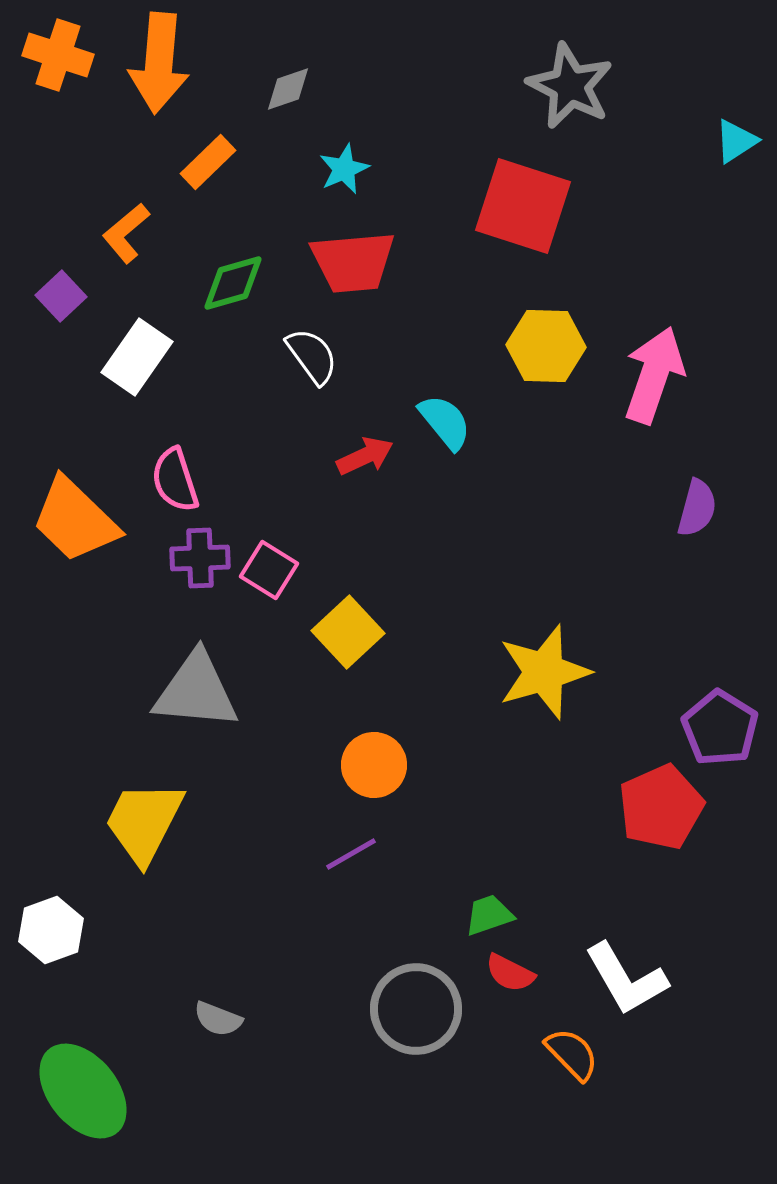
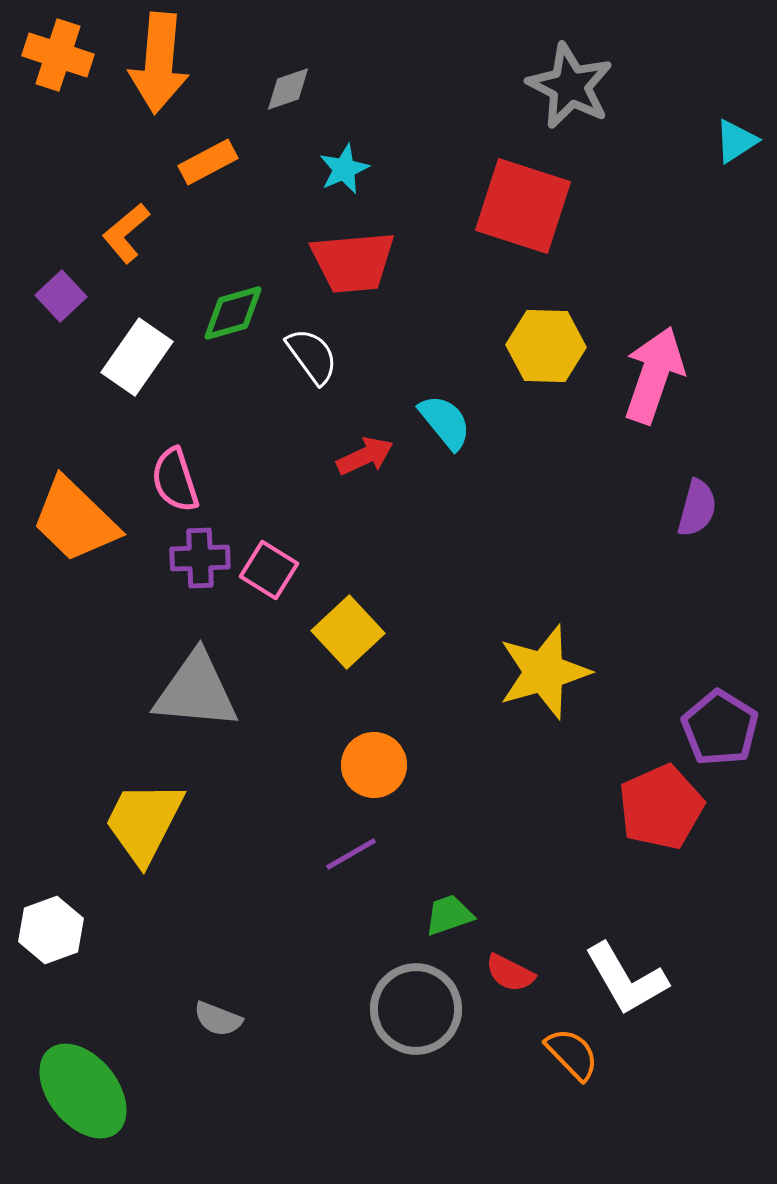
orange rectangle: rotated 16 degrees clockwise
green diamond: moved 30 px down
green trapezoid: moved 40 px left
